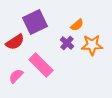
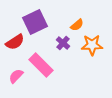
purple cross: moved 4 px left
